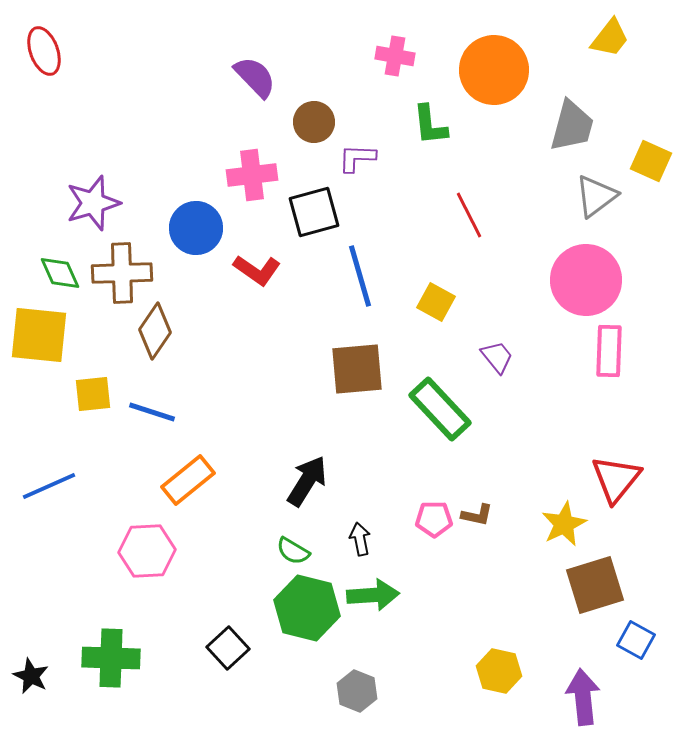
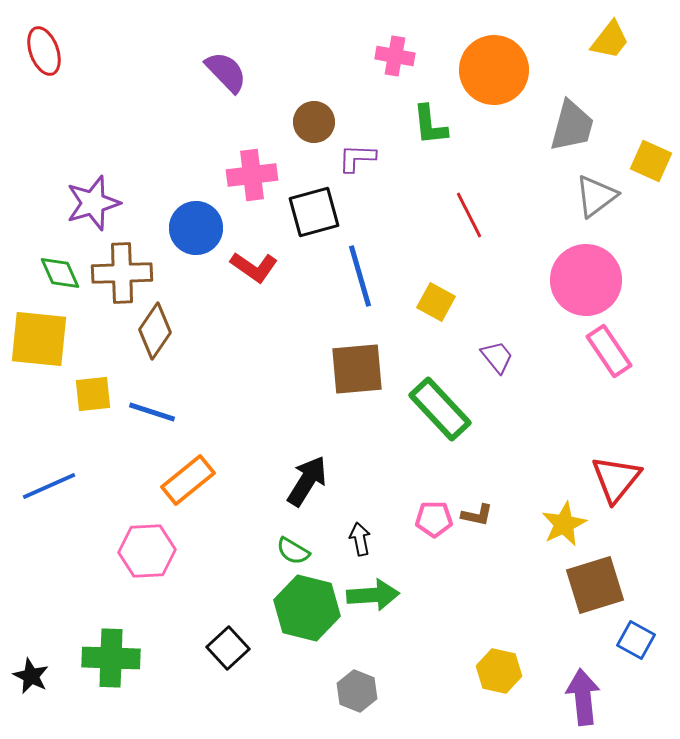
yellow trapezoid at (610, 38): moved 2 px down
purple semicircle at (255, 77): moved 29 px left, 5 px up
red L-shape at (257, 270): moved 3 px left, 3 px up
yellow square at (39, 335): moved 4 px down
pink rectangle at (609, 351): rotated 36 degrees counterclockwise
